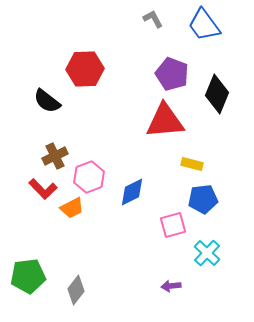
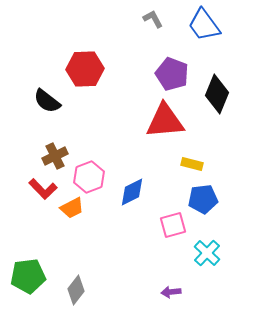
purple arrow: moved 6 px down
